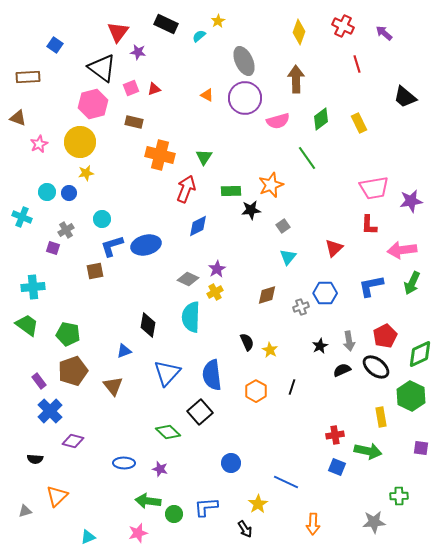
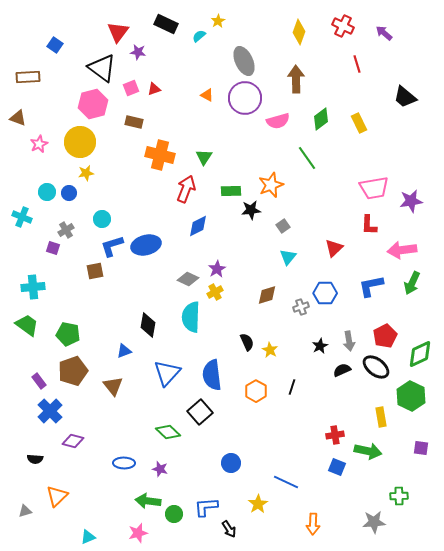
black arrow at (245, 529): moved 16 px left
